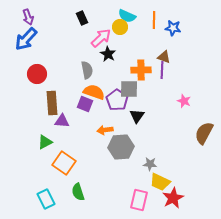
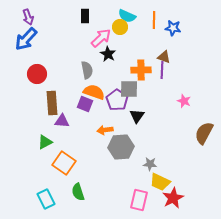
black rectangle: moved 3 px right, 2 px up; rotated 24 degrees clockwise
